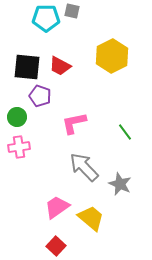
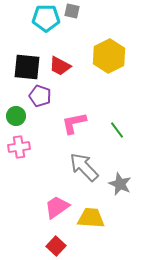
yellow hexagon: moved 3 px left
green circle: moved 1 px left, 1 px up
green line: moved 8 px left, 2 px up
yellow trapezoid: rotated 36 degrees counterclockwise
